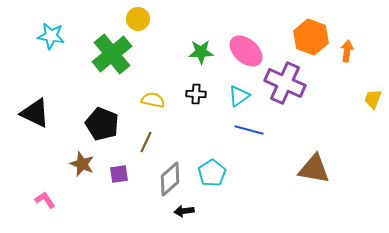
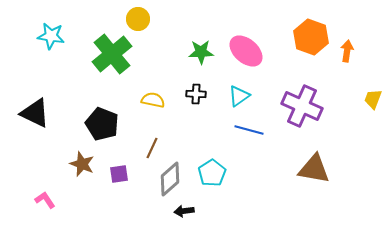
purple cross: moved 17 px right, 23 px down
brown line: moved 6 px right, 6 px down
